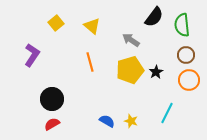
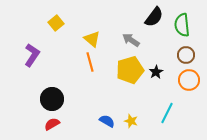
yellow triangle: moved 13 px down
